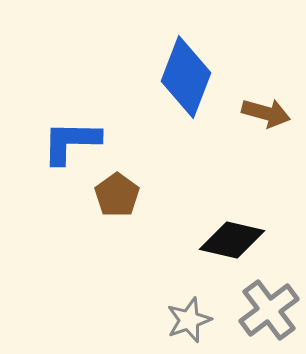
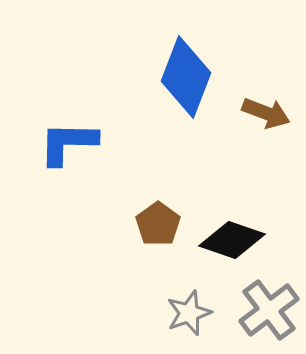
brown arrow: rotated 6 degrees clockwise
blue L-shape: moved 3 px left, 1 px down
brown pentagon: moved 41 px right, 29 px down
black diamond: rotated 6 degrees clockwise
gray star: moved 7 px up
